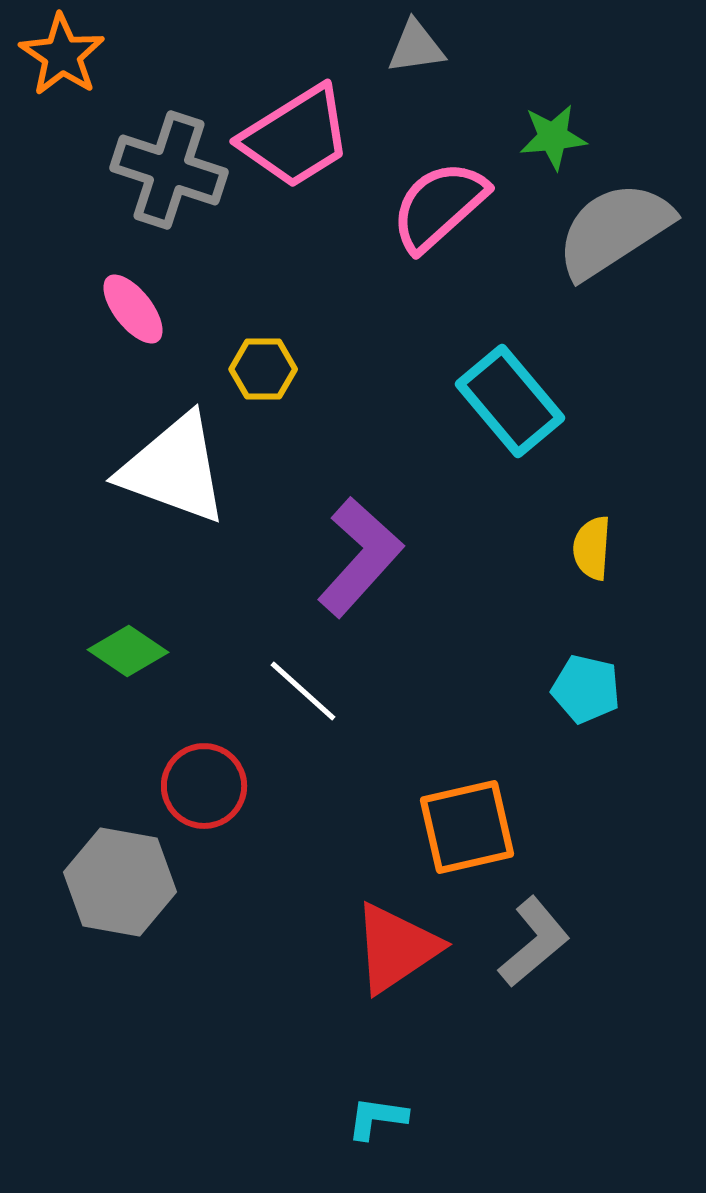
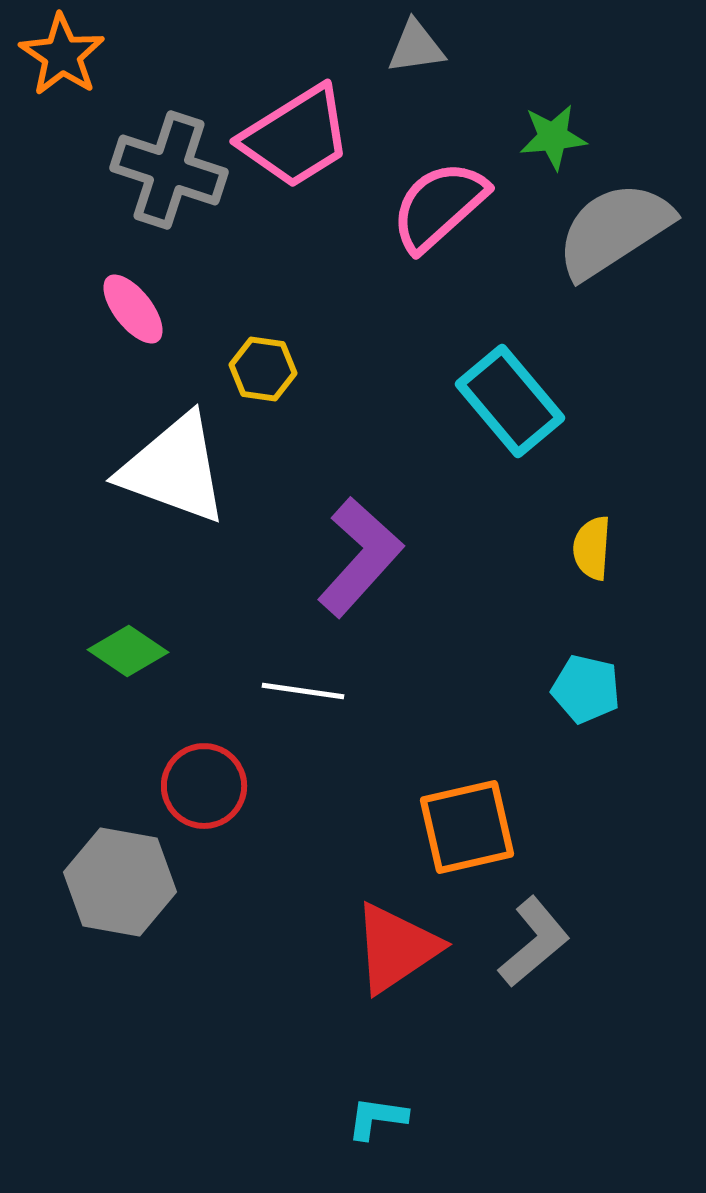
yellow hexagon: rotated 8 degrees clockwise
white line: rotated 34 degrees counterclockwise
